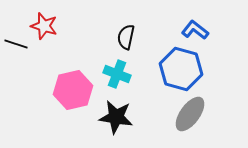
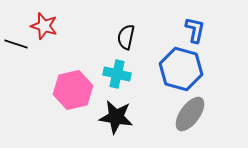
blue L-shape: rotated 64 degrees clockwise
cyan cross: rotated 8 degrees counterclockwise
